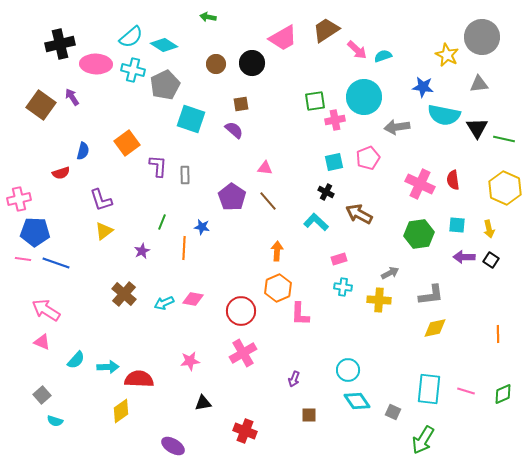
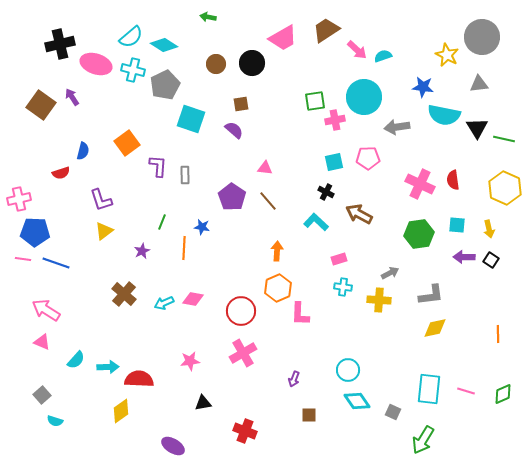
pink ellipse at (96, 64): rotated 16 degrees clockwise
pink pentagon at (368, 158): rotated 20 degrees clockwise
